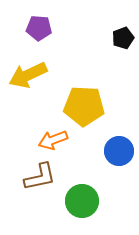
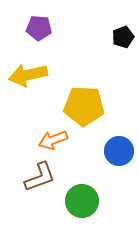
black pentagon: moved 1 px up
yellow arrow: rotated 12 degrees clockwise
brown L-shape: rotated 8 degrees counterclockwise
